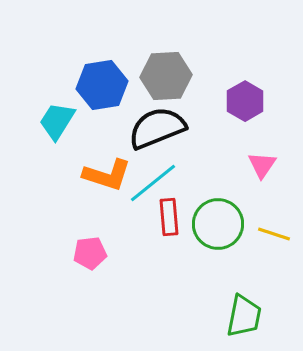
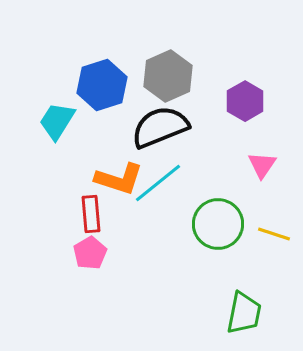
gray hexagon: moved 2 px right; rotated 21 degrees counterclockwise
blue hexagon: rotated 9 degrees counterclockwise
black semicircle: moved 3 px right, 1 px up
orange L-shape: moved 12 px right, 4 px down
cyan line: moved 5 px right
red rectangle: moved 78 px left, 3 px up
pink pentagon: rotated 24 degrees counterclockwise
green trapezoid: moved 3 px up
